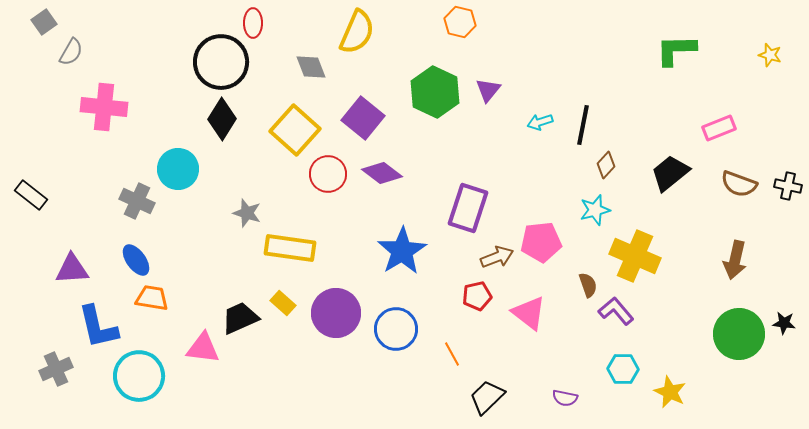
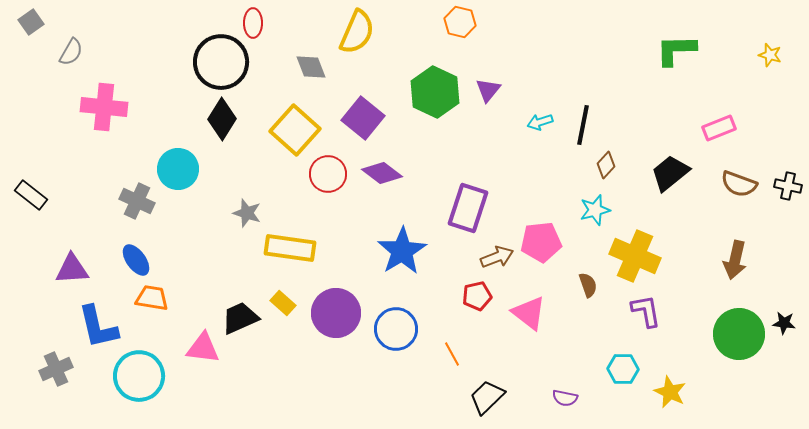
gray square at (44, 22): moved 13 px left
purple L-shape at (616, 311): moved 30 px right; rotated 30 degrees clockwise
